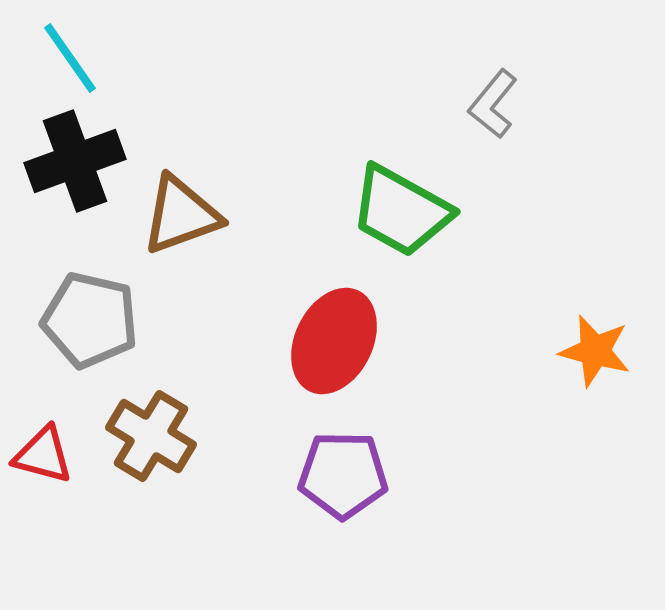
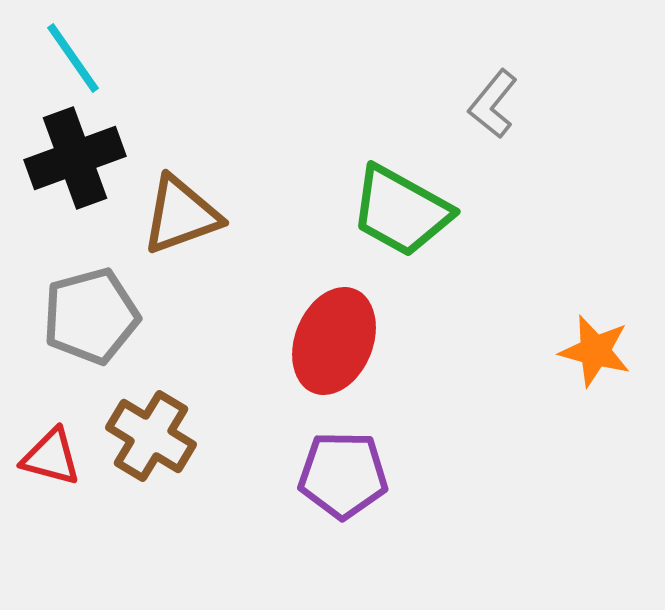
cyan line: moved 3 px right
black cross: moved 3 px up
gray pentagon: moved 1 px right, 4 px up; rotated 28 degrees counterclockwise
red ellipse: rotated 4 degrees counterclockwise
red triangle: moved 8 px right, 2 px down
